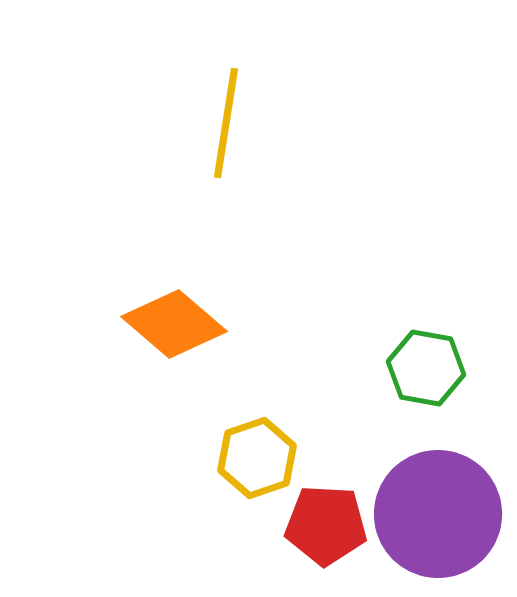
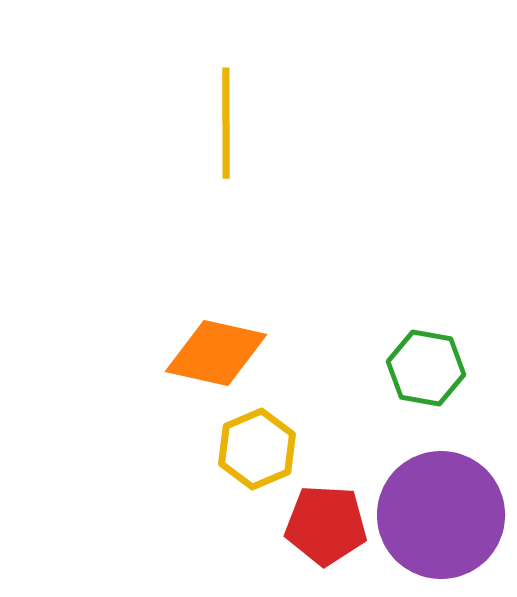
yellow line: rotated 9 degrees counterclockwise
orange diamond: moved 42 px right, 29 px down; rotated 28 degrees counterclockwise
yellow hexagon: moved 9 px up; rotated 4 degrees counterclockwise
purple circle: moved 3 px right, 1 px down
